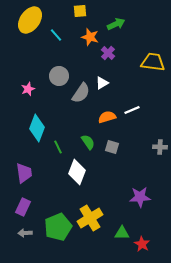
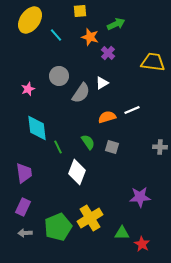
cyan diamond: rotated 28 degrees counterclockwise
